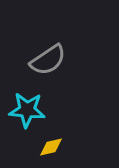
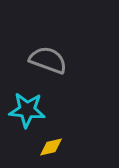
gray semicircle: rotated 126 degrees counterclockwise
